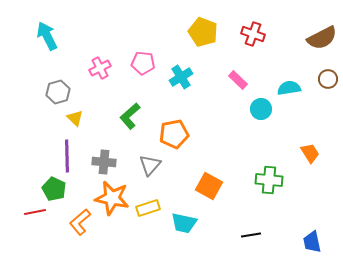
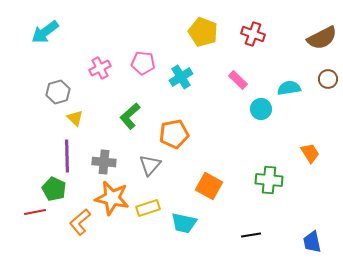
cyan arrow: moved 2 px left, 4 px up; rotated 100 degrees counterclockwise
